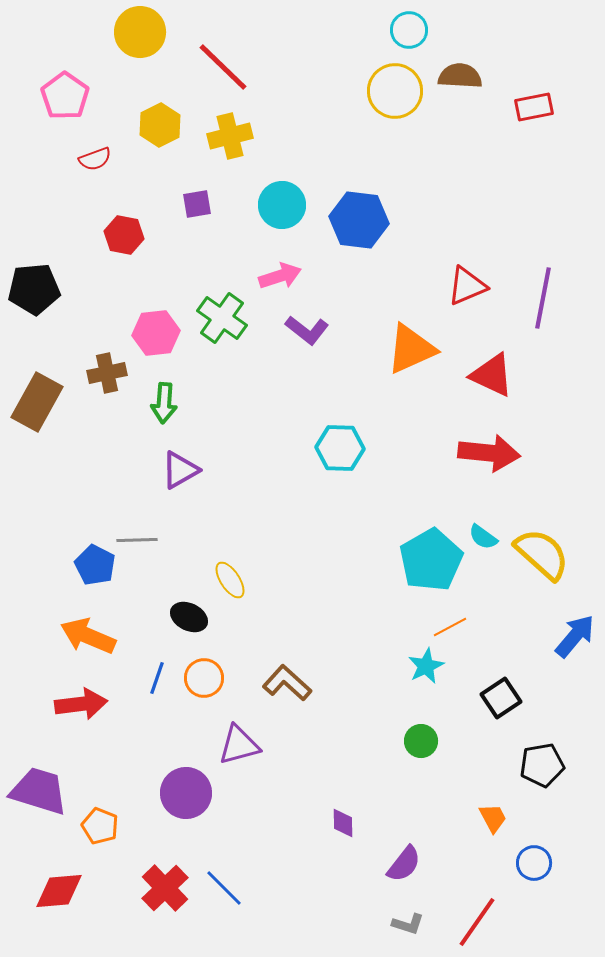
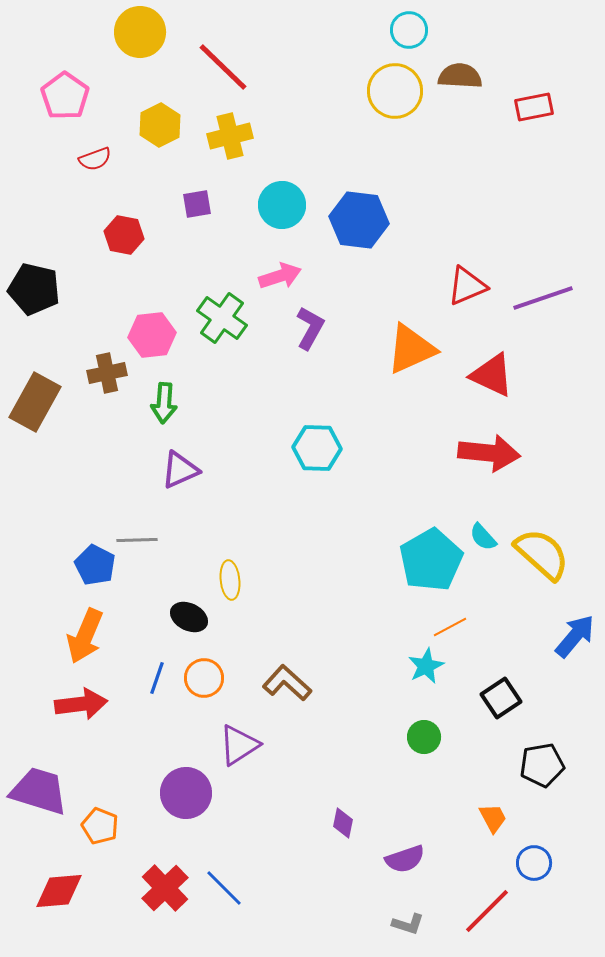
black pentagon at (34, 289): rotated 18 degrees clockwise
purple line at (543, 298): rotated 60 degrees clockwise
purple L-shape at (307, 330): moved 3 px right, 2 px up; rotated 99 degrees counterclockwise
pink hexagon at (156, 333): moved 4 px left, 2 px down
brown rectangle at (37, 402): moved 2 px left
cyan hexagon at (340, 448): moved 23 px left
purple triangle at (180, 470): rotated 6 degrees clockwise
cyan semicircle at (483, 537): rotated 12 degrees clockwise
yellow ellipse at (230, 580): rotated 27 degrees clockwise
orange arrow at (88, 636): moved 3 px left; rotated 90 degrees counterclockwise
green circle at (421, 741): moved 3 px right, 4 px up
purple triangle at (239, 745): rotated 18 degrees counterclockwise
purple diamond at (343, 823): rotated 12 degrees clockwise
purple semicircle at (404, 864): moved 1 px right, 5 px up; rotated 33 degrees clockwise
red line at (477, 922): moved 10 px right, 11 px up; rotated 10 degrees clockwise
